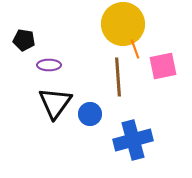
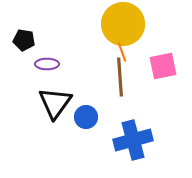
orange line: moved 13 px left, 3 px down
purple ellipse: moved 2 px left, 1 px up
brown line: moved 2 px right
blue circle: moved 4 px left, 3 px down
